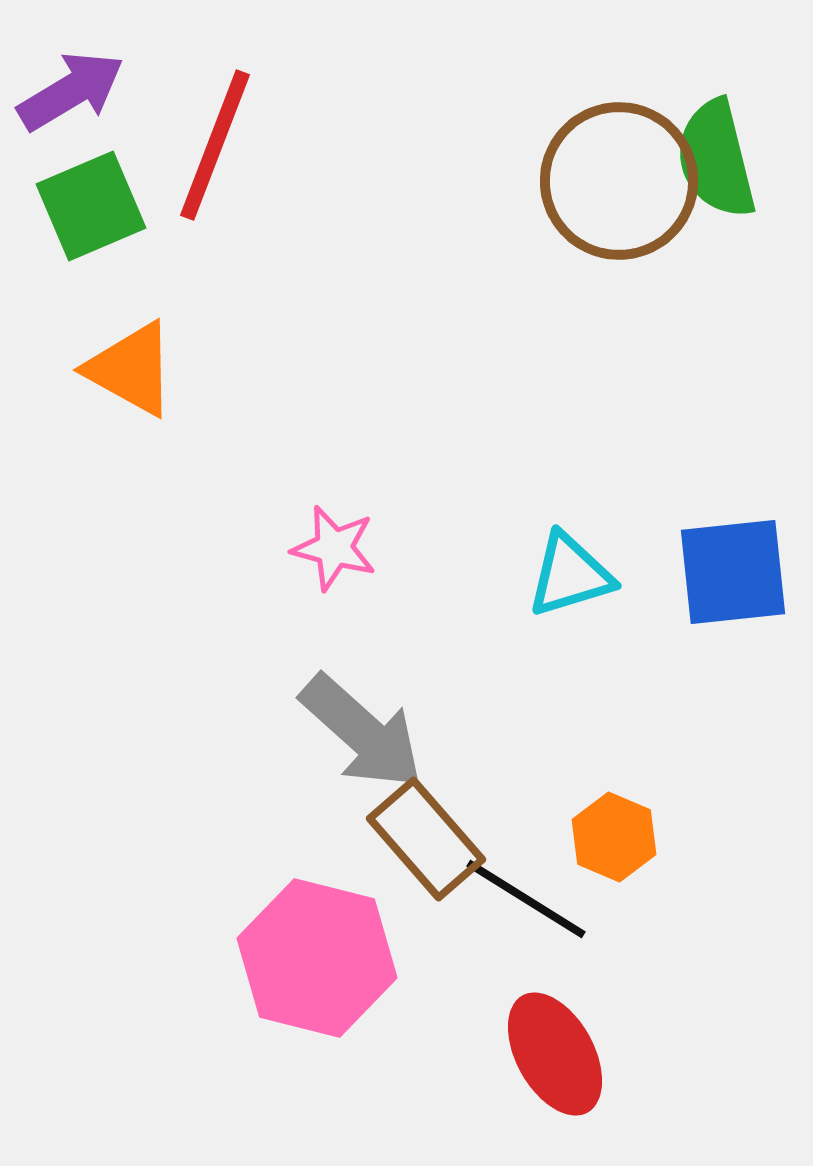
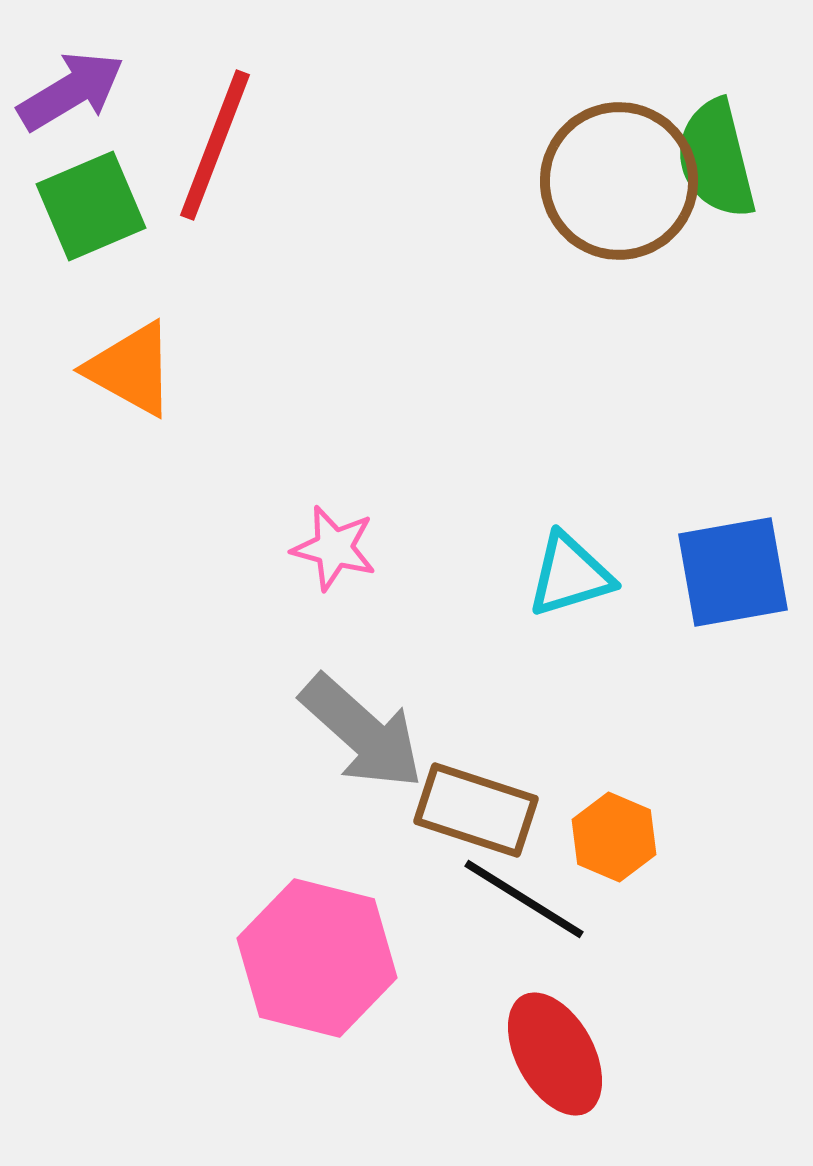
blue square: rotated 4 degrees counterclockwise
brown rectangle: moved 50 px right, 29 px up; rotated 31 degrees counterclockwise
black line: moved 2 px left
